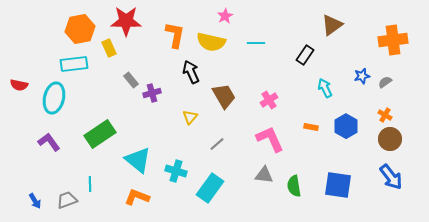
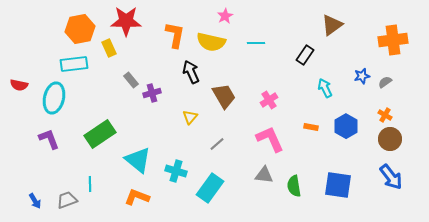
purple L-shape at (49, 142): moved 3 px up; rotated 15 degrees clockwise
